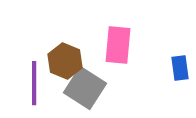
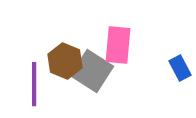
blue rectangle: rotated 20 degrees counterclockwise
purple line: moved 1 px down
gray square: moved 7 px right, 17 px up
